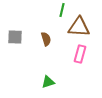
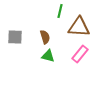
green line: moved 2 px left, 1 px down
brown semicircle: moved 1 px left, 2 px up
pink rectangle: rotated 24 degrees clockwise
green triangle: moved 26 px up; rotated 32 degrees clockwise
